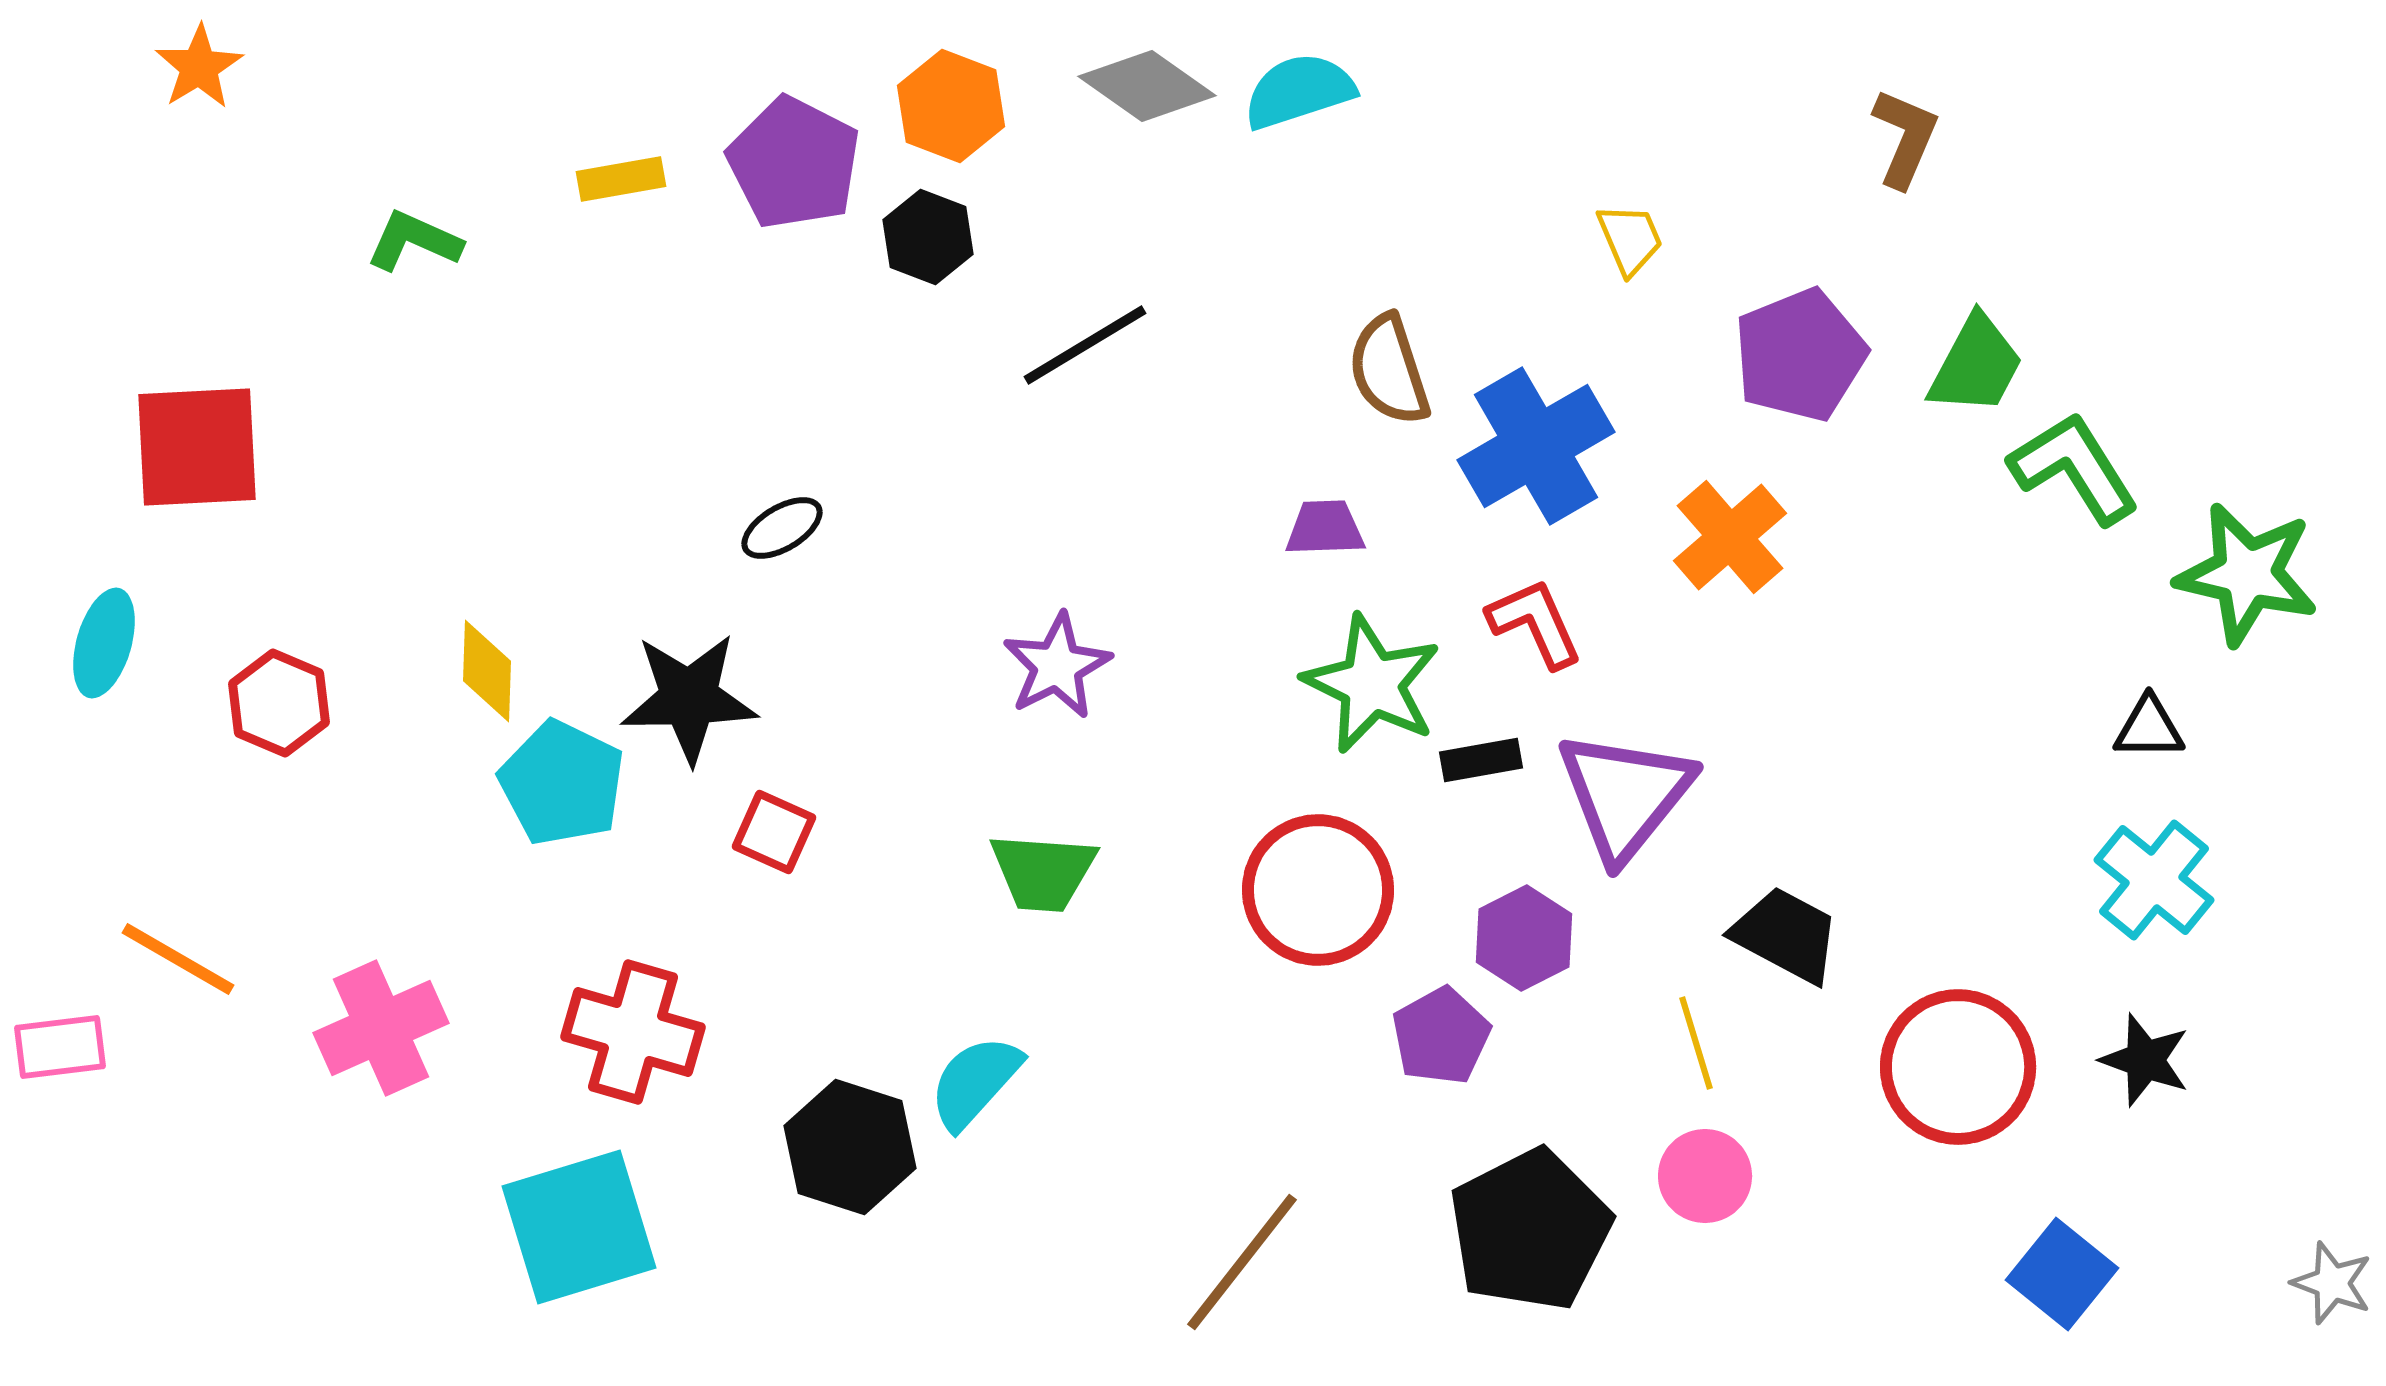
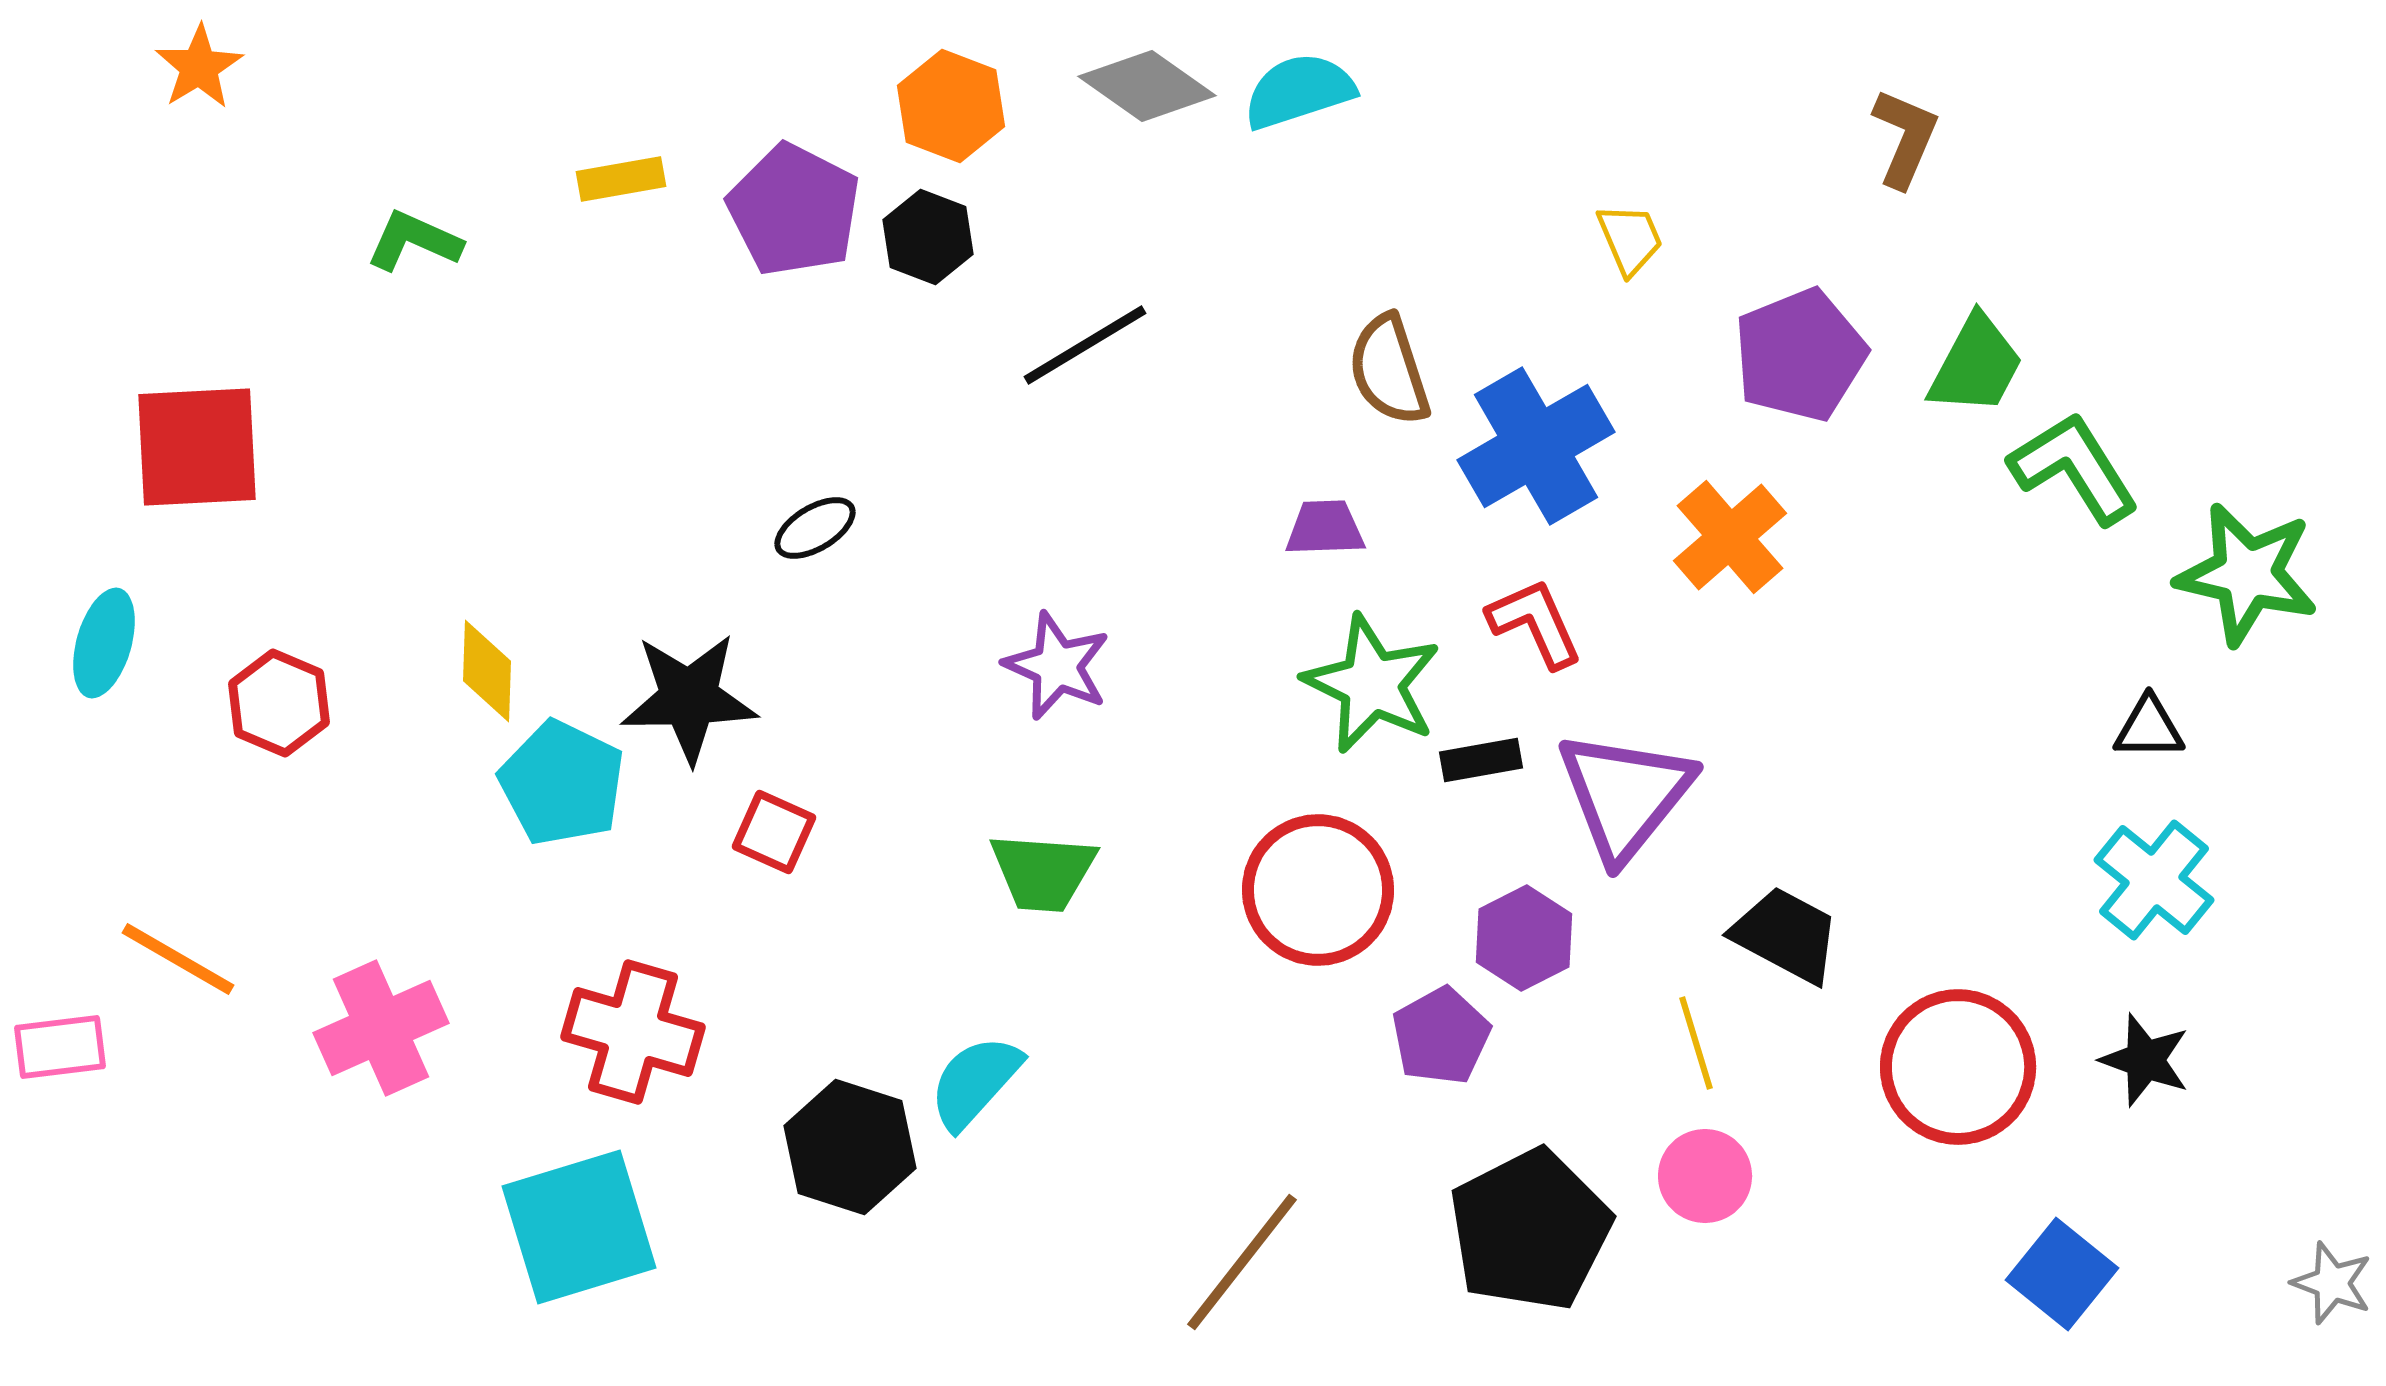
purple pentagon at (794, 163): moved 47 px down
black ellipse at (782, 528): moved 33 px right
purple star at (1057, 666): rotated 21 degrees counterclockwise
